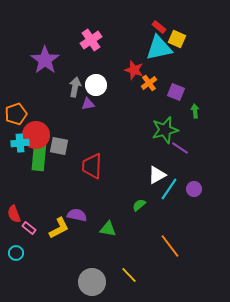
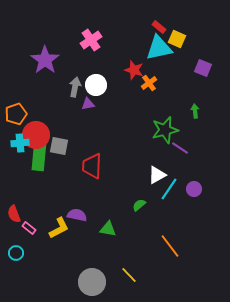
purple square: moved 27 px right, 24 px up
